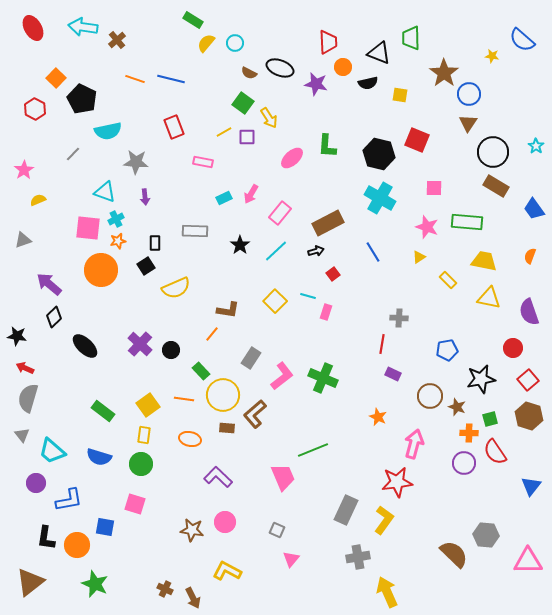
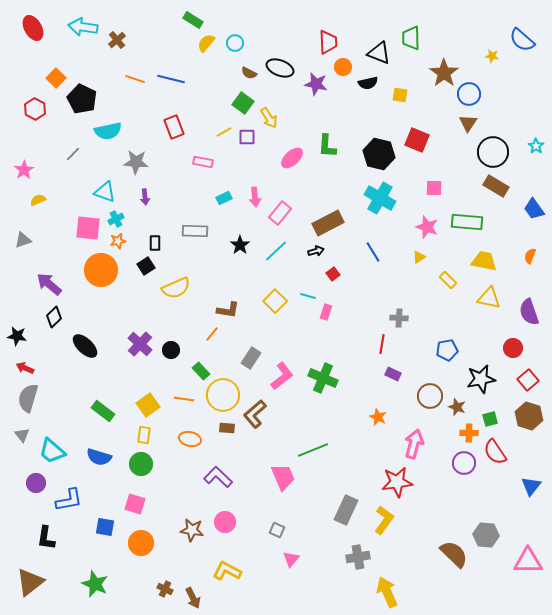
pink arrow at (251, 194): moved 4 px right, 3 px down; rotated 36 degrees counterclockwise
orange circle at (77, 545): moved 64 px right, 2 px up
